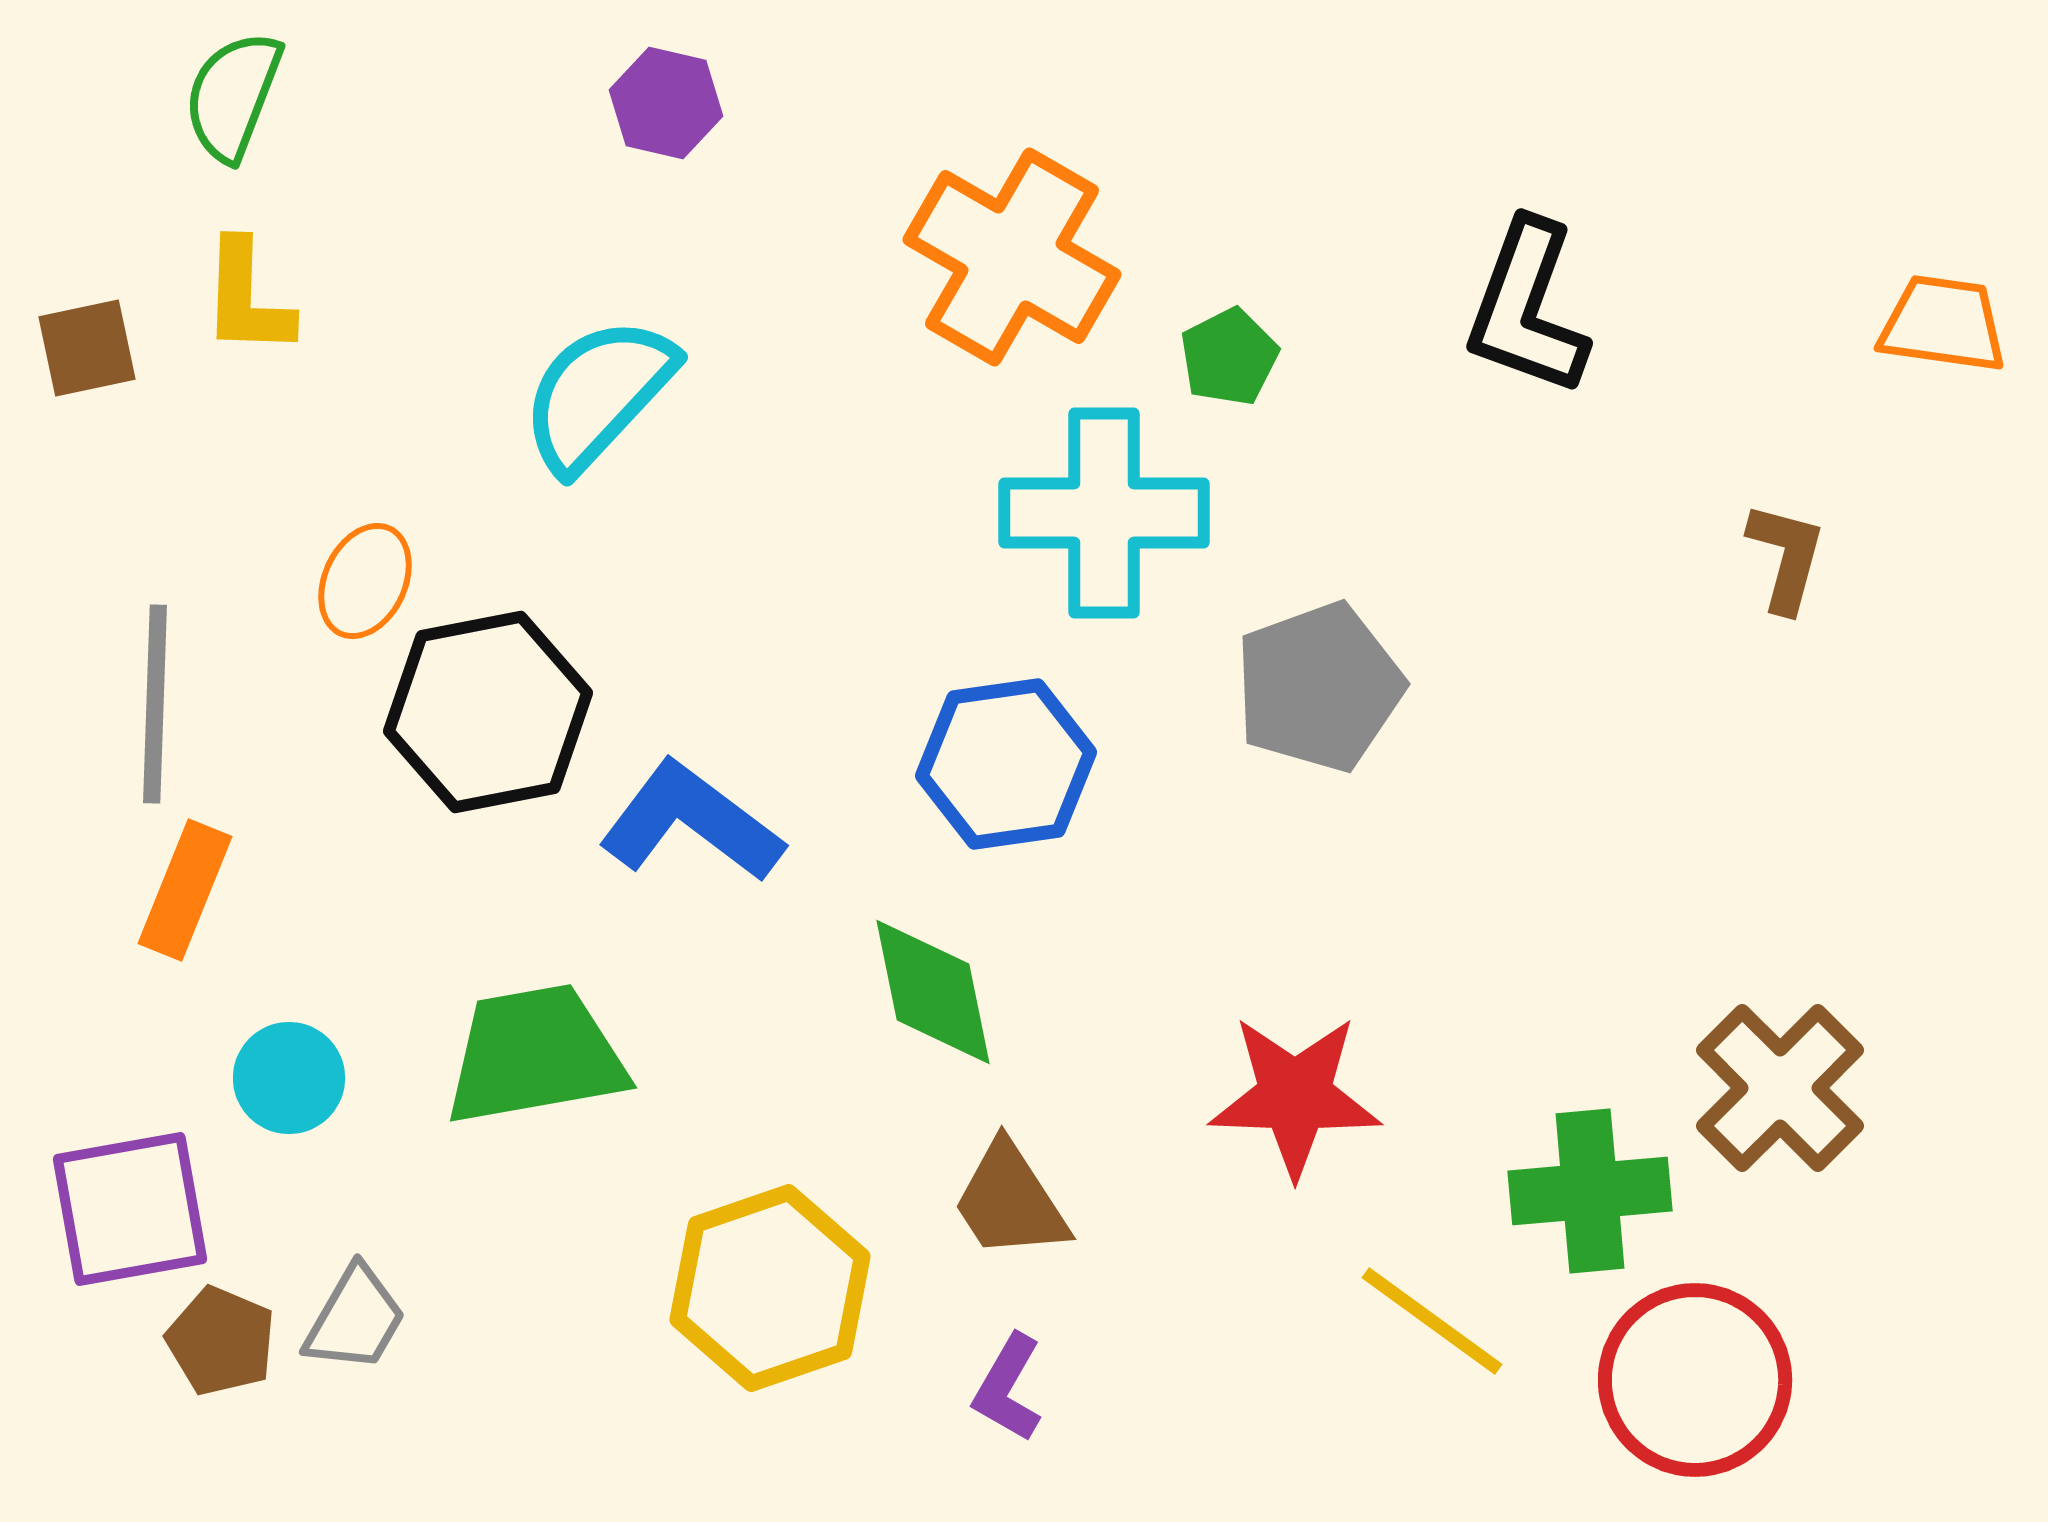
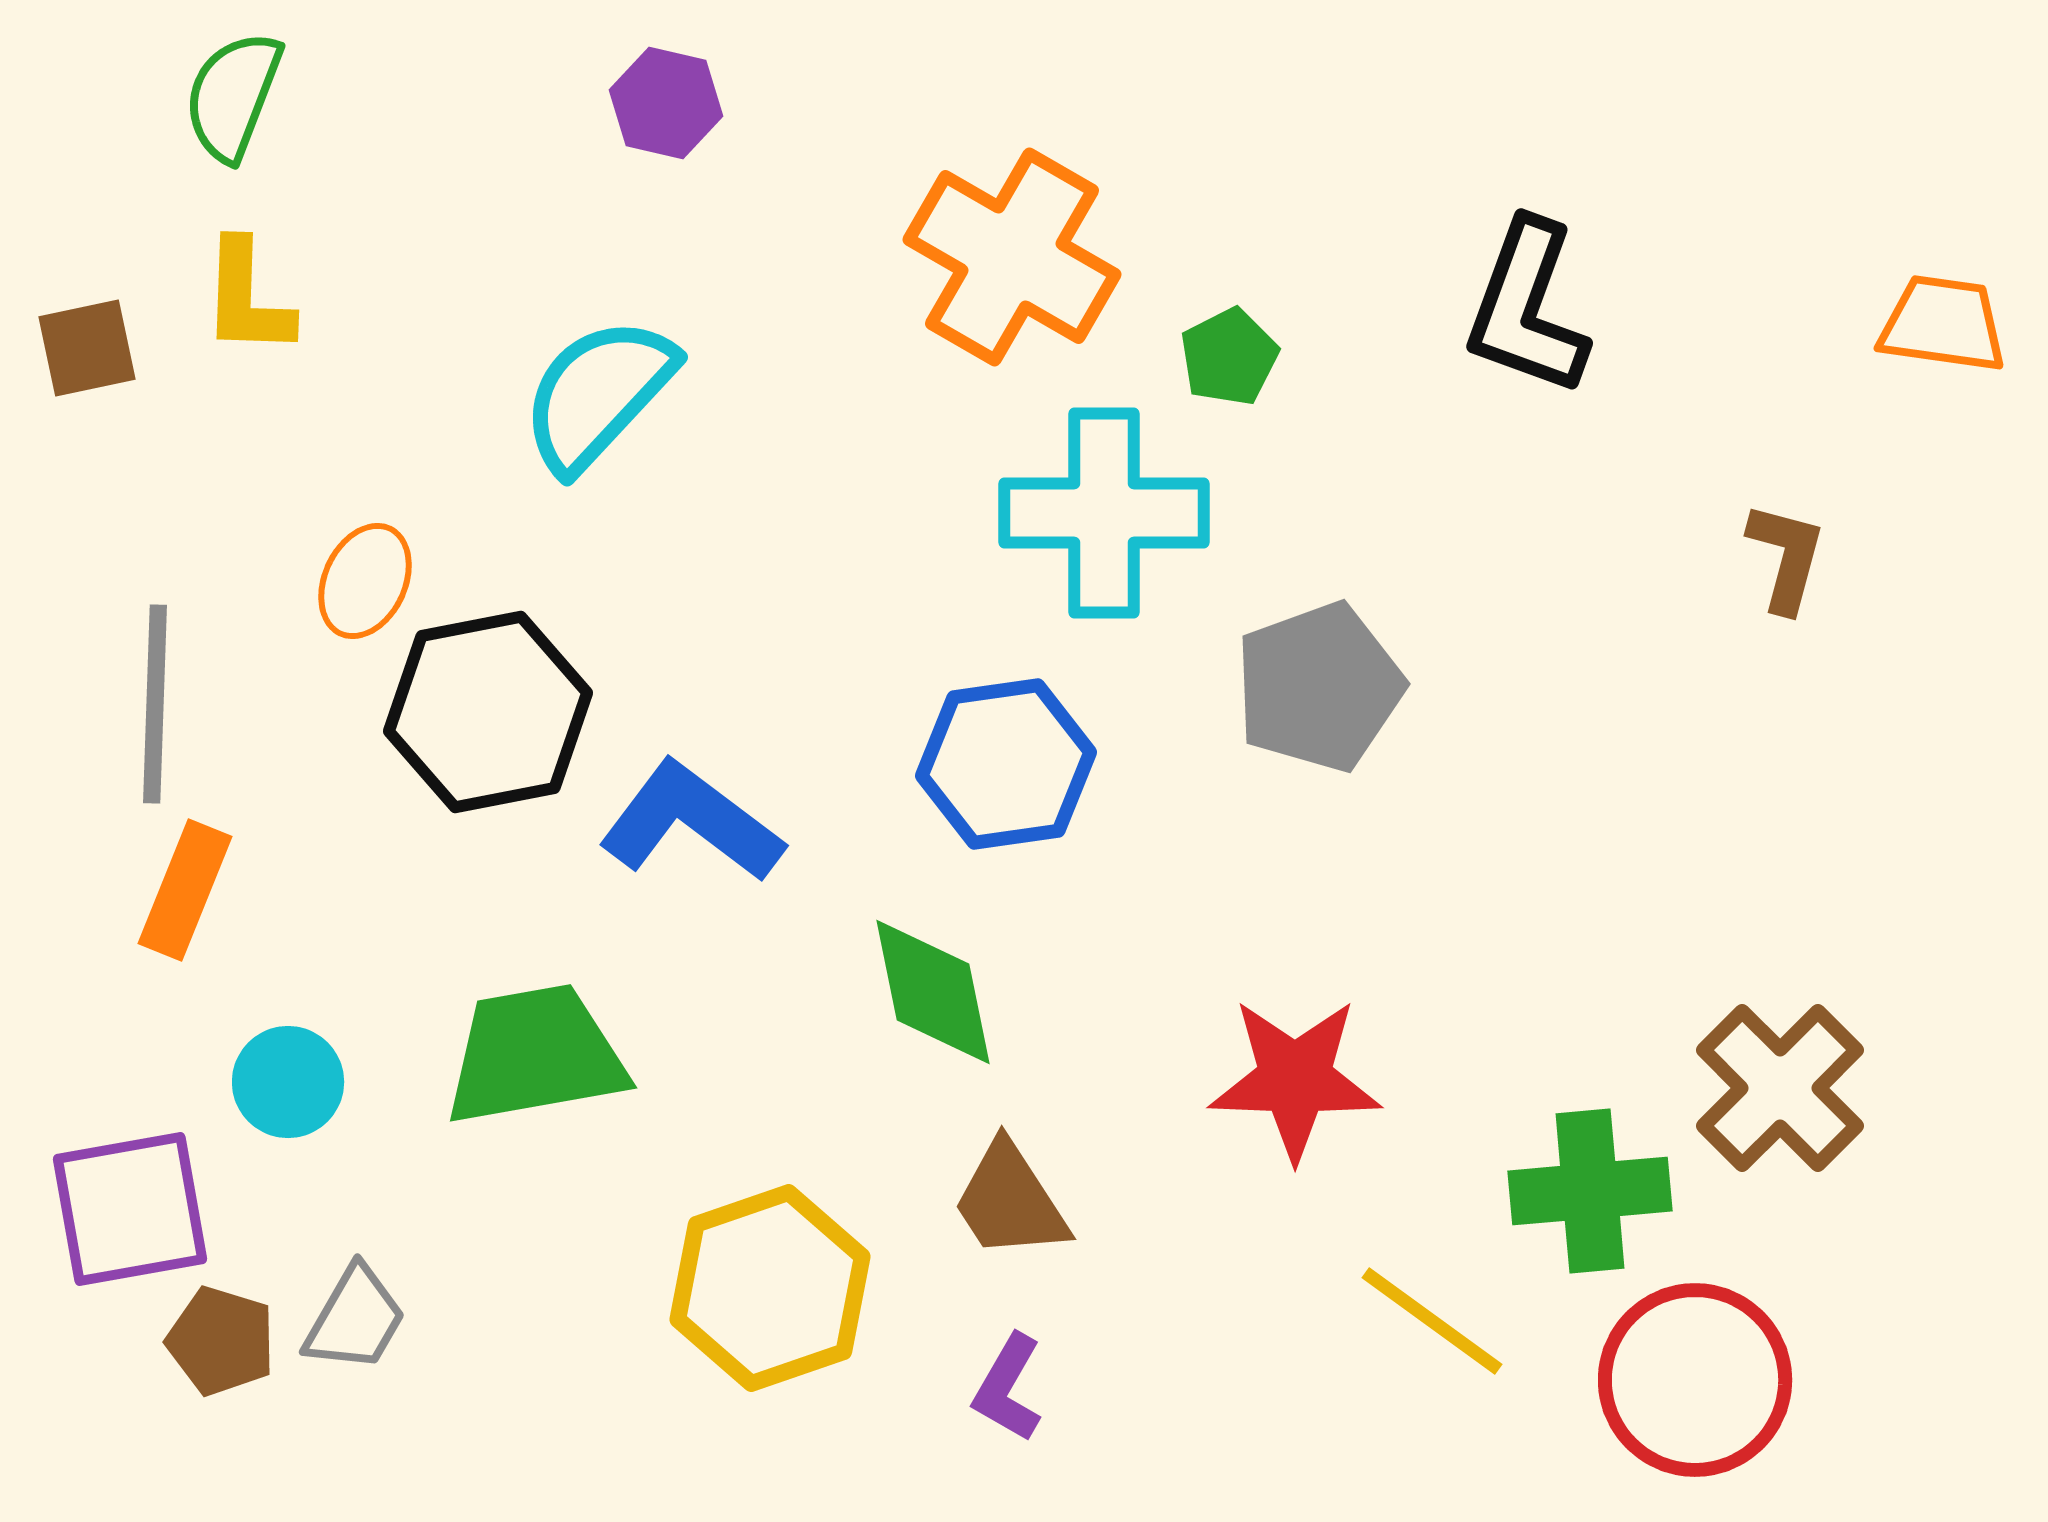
cyan circle: moved 1 px left, 4 px down
red star: moved 17 px up
brown pentagon: rotated 6 degrees counterclockwise
